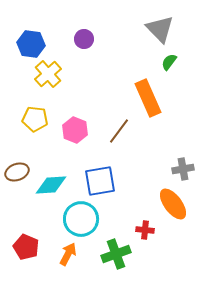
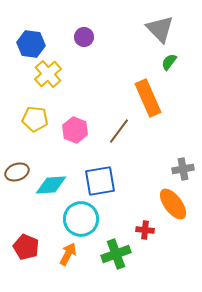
purple circle: moved 2 px up
